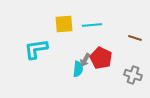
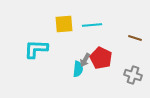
cyan L-shape: rotated 10 degrees clockwise
